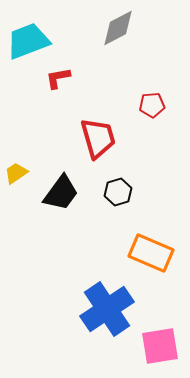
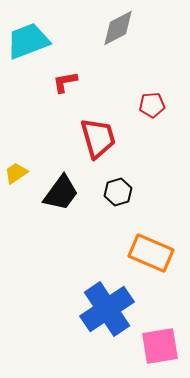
red L-shape: moved 7 px right, 4 px down
